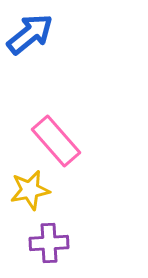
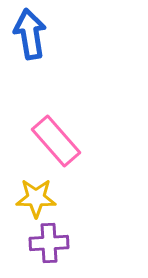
blue arrow: rotated 60 degrees counterclockwise
yellow star: moved 6 px right, 8 px down; rotated 12 degrees clockwise
